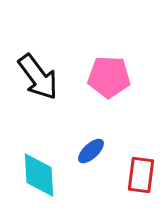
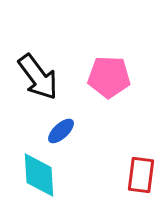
blue ellipse: moved 30 px left, 20 px up
